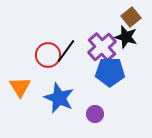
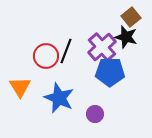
black line: rotated 15 degrees counterclockwise
red circle: moved 2 px left, 1 px down
